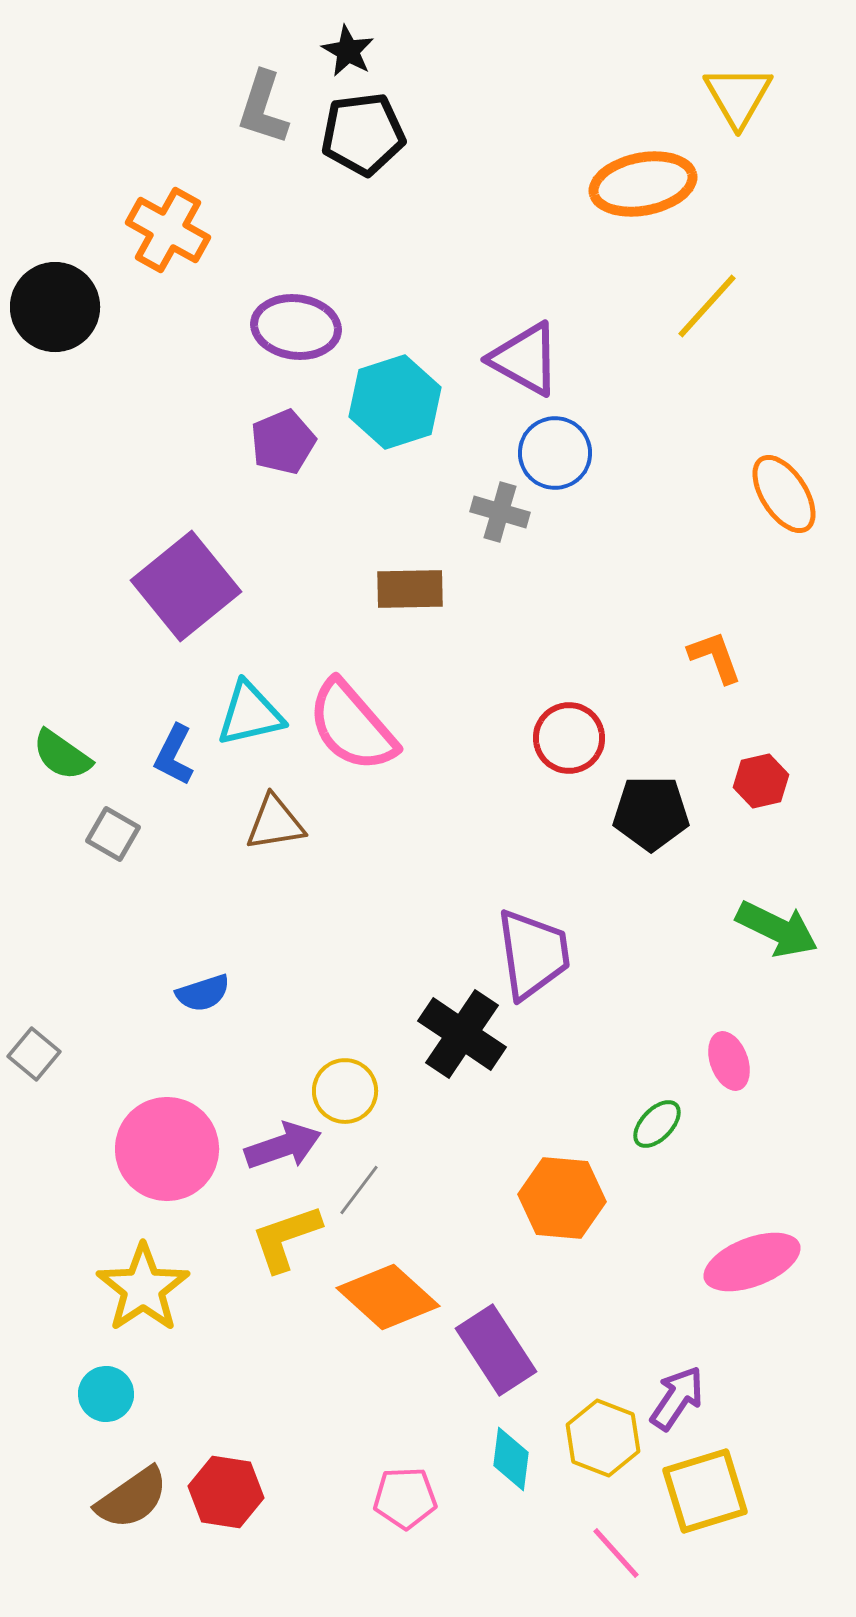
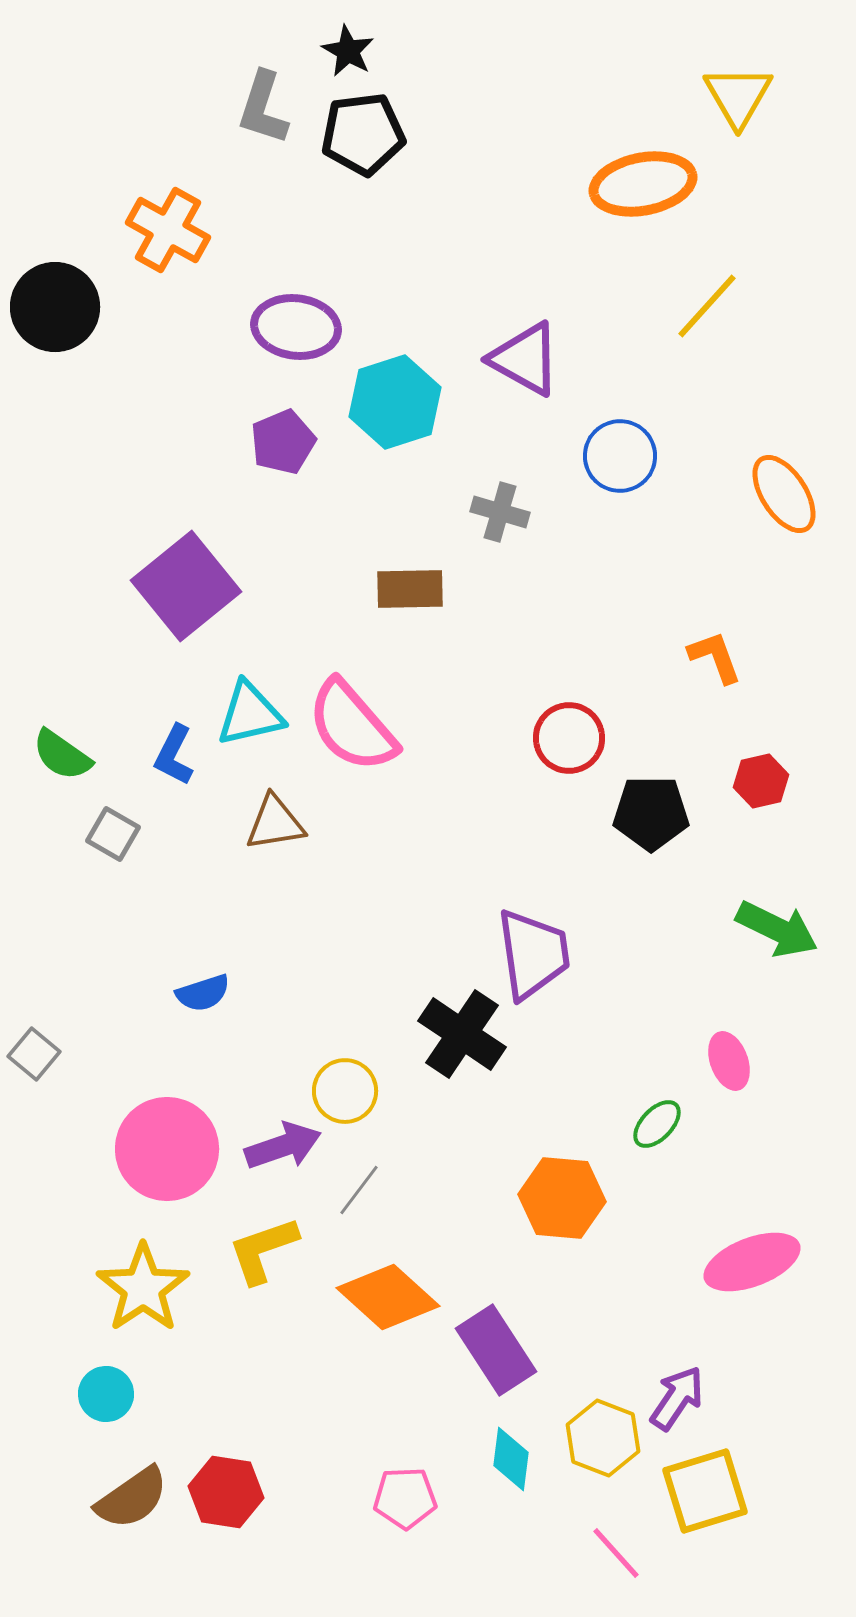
blue circle at (555, 453): moved 65 px right, 3 px down
yellow L-shape at (286, 1238): moved 23 px left, 12 px down
